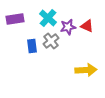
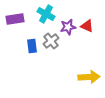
cyan cross: moved 2 px left, 4 px up; rotated 12 degrees counterclockwise
yellow arrow: moved 3 px right, 7 px down
